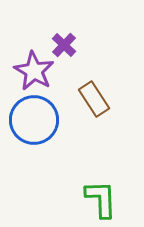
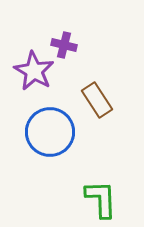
purple cross: rotated 30 degrees counterclockwise
brown rectangle: moved 3 px right, 1 px down
blue circle: moved 16 px right, 12 px down
